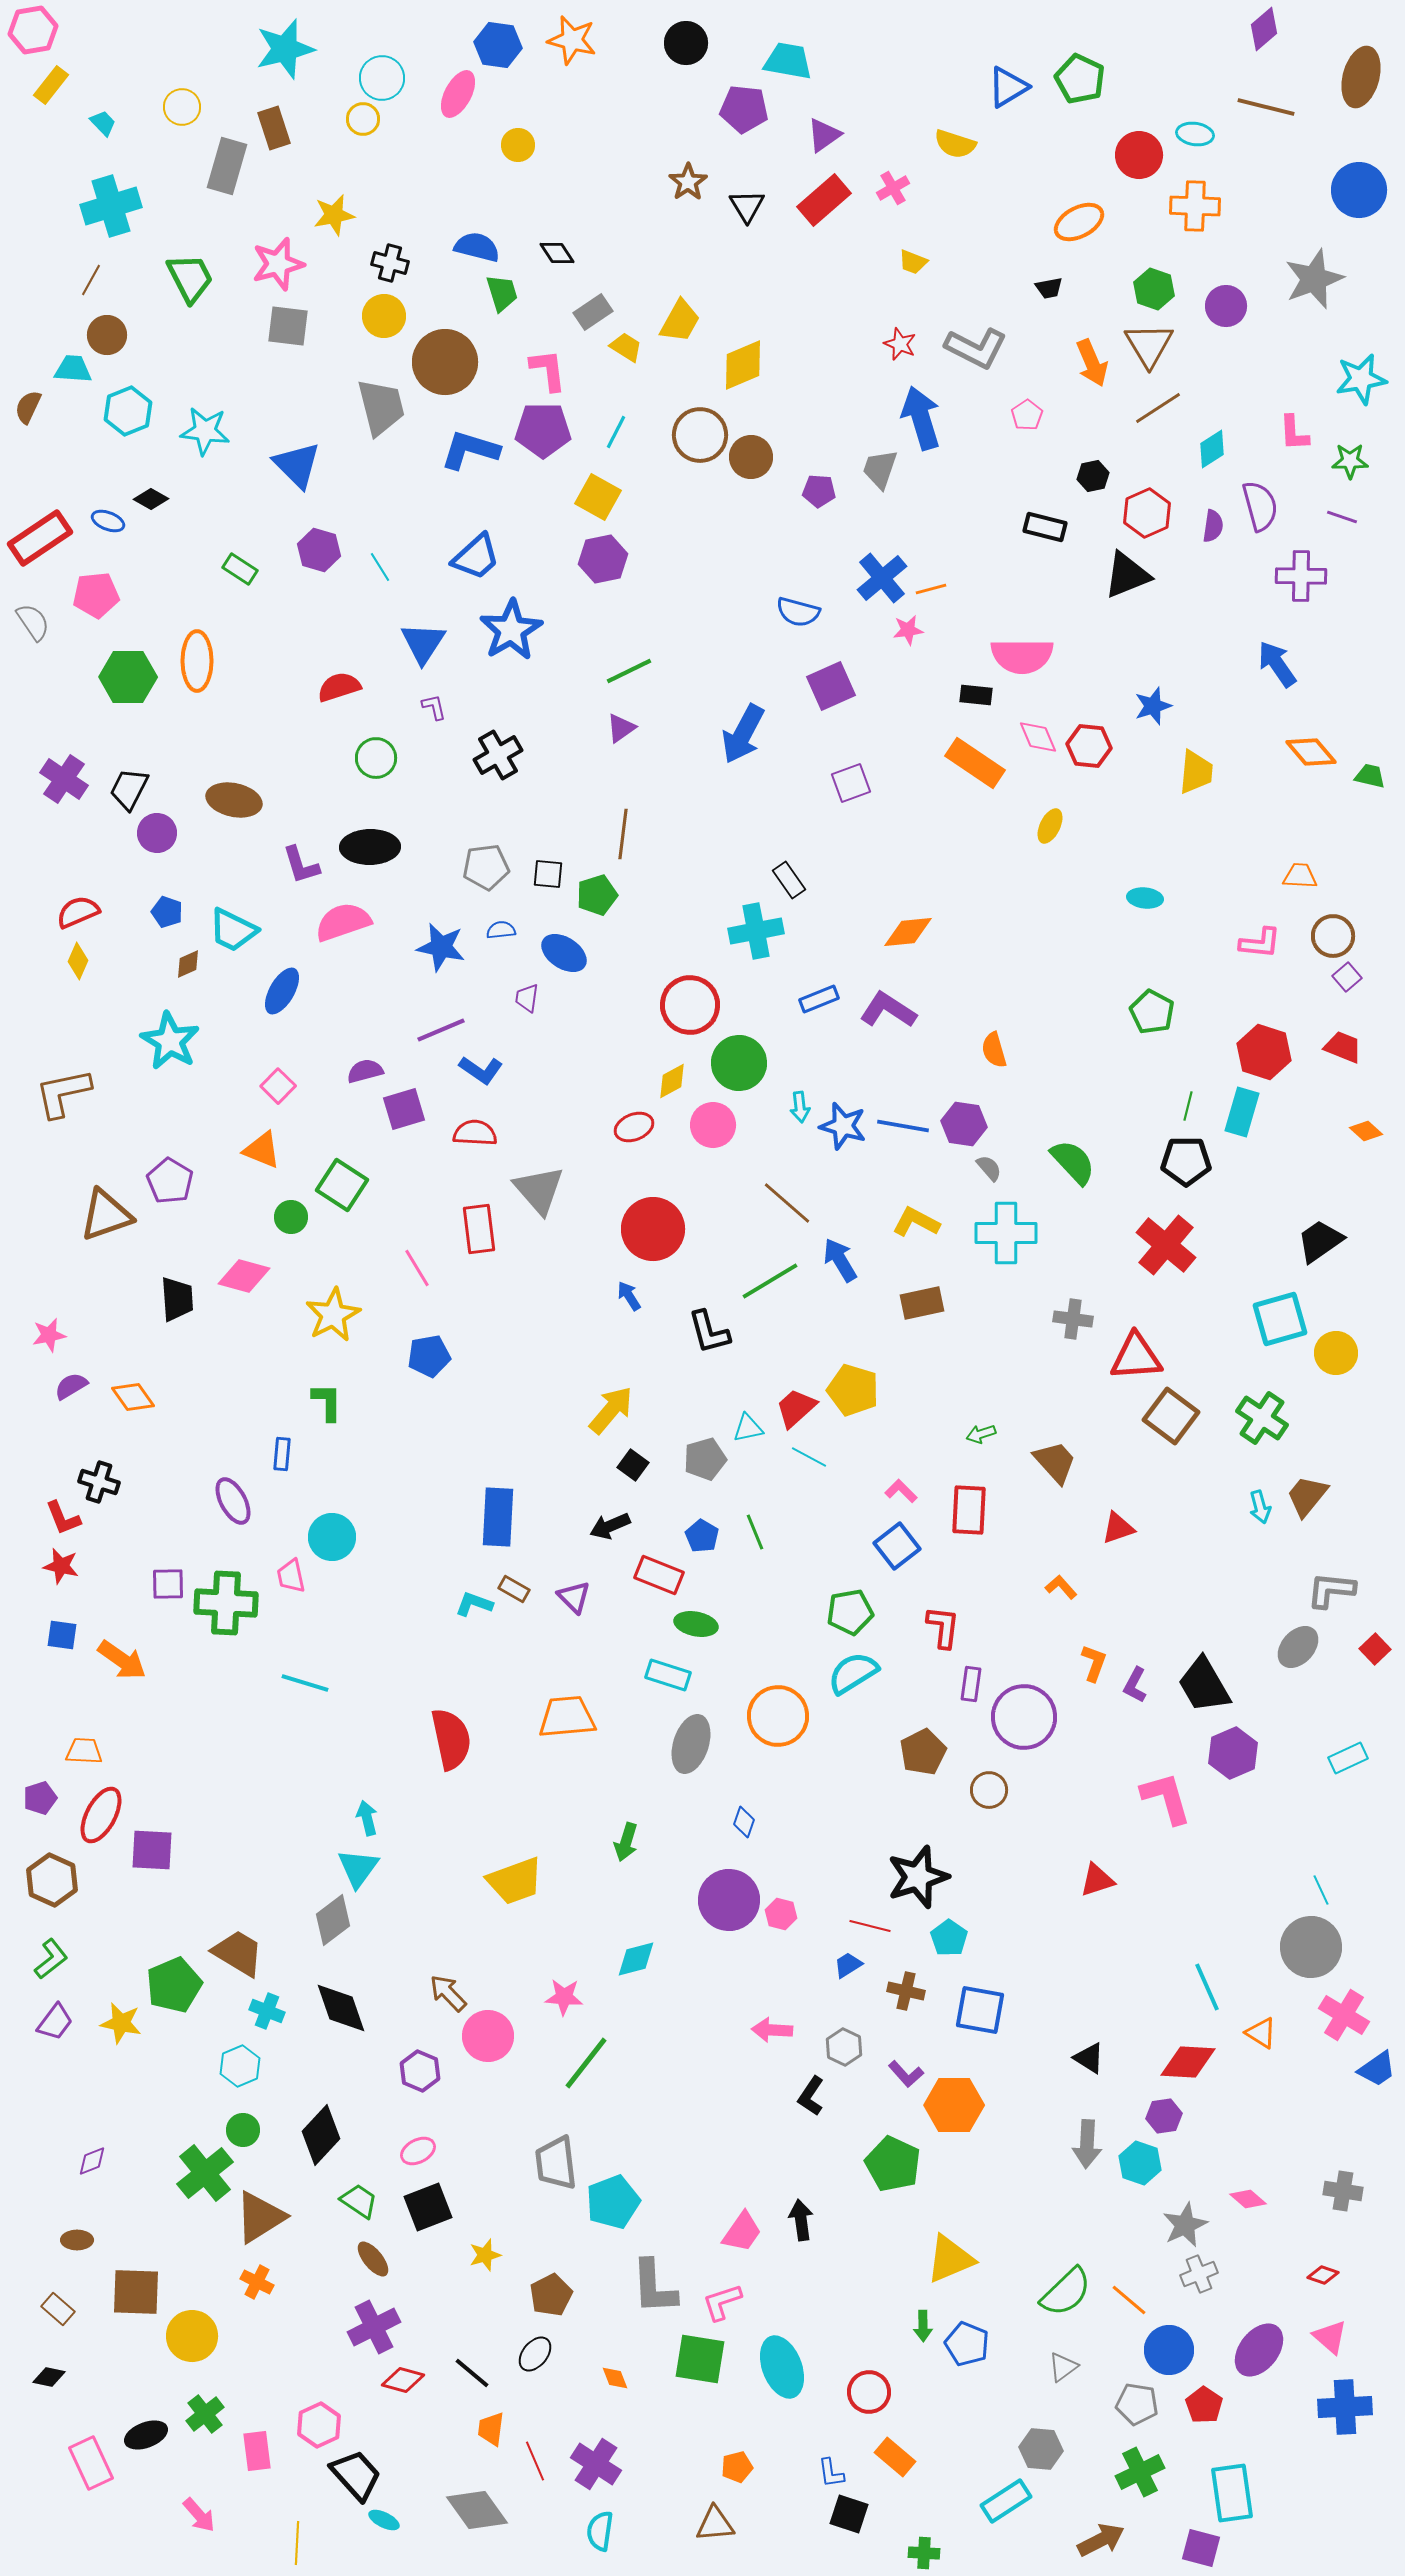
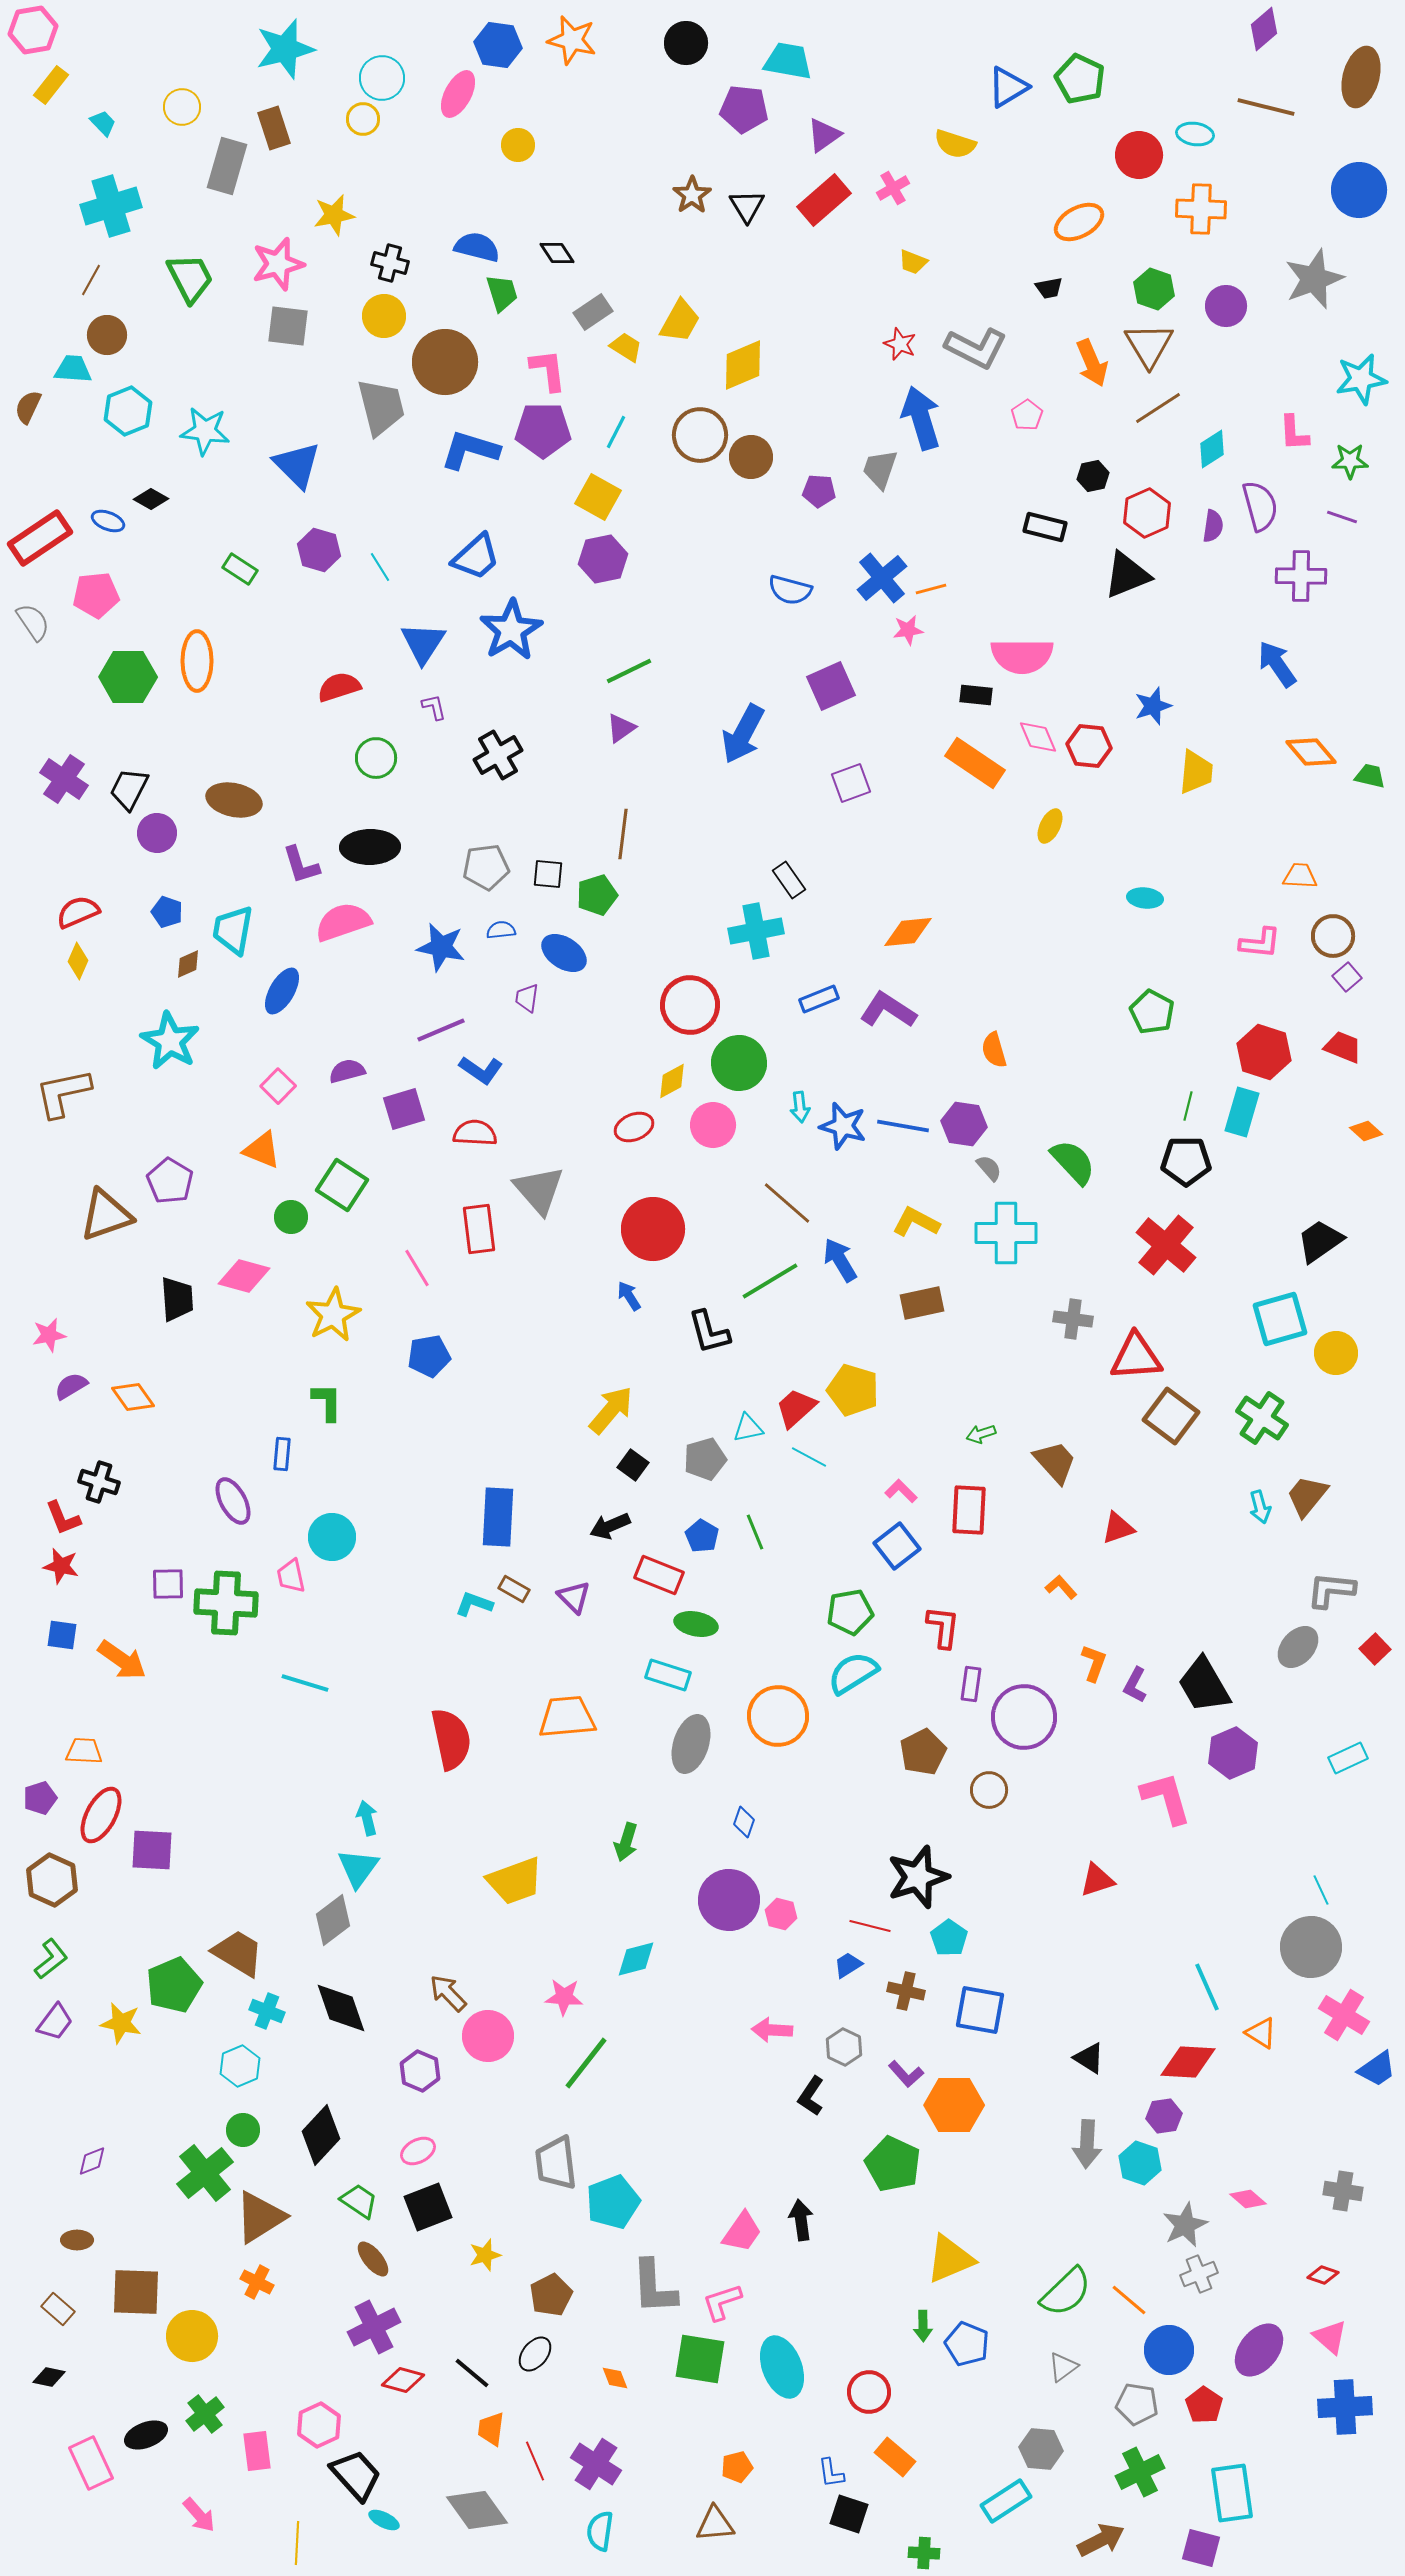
brown star at (688, 182): moved 4 px right, 13 px down
orange cross at (1195, 206): moved 6 px right, 3 px down
blue semicircle at (798, 612): moved 8 px left, 22 px up
cyan trapezoid at (233, 930): rotated 74 degrees clockwise
purple semicircle at (365, 1071): moved 18 px left
